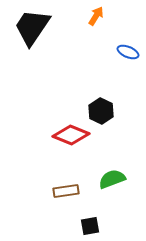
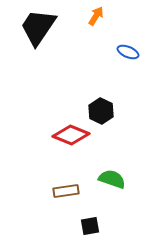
black trapezoid: moved 6 px right
green semicircle: rotated 40 degrees clockwise
